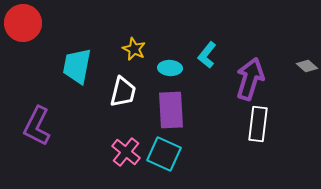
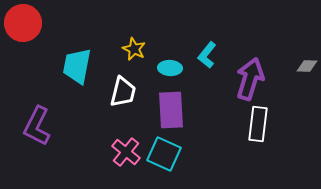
gray diamond: rotated 40 degrees counterclockwise
